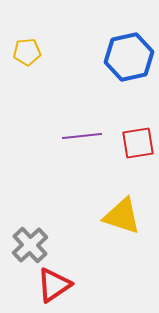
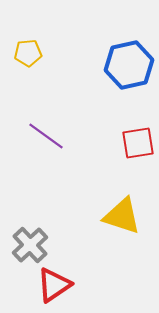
yellow pentagon: moved 1 px right, 1 px down
blue hexagon: moved 8 px down
purple line: moved 36 px left; rotated 42 degrees clockwise
